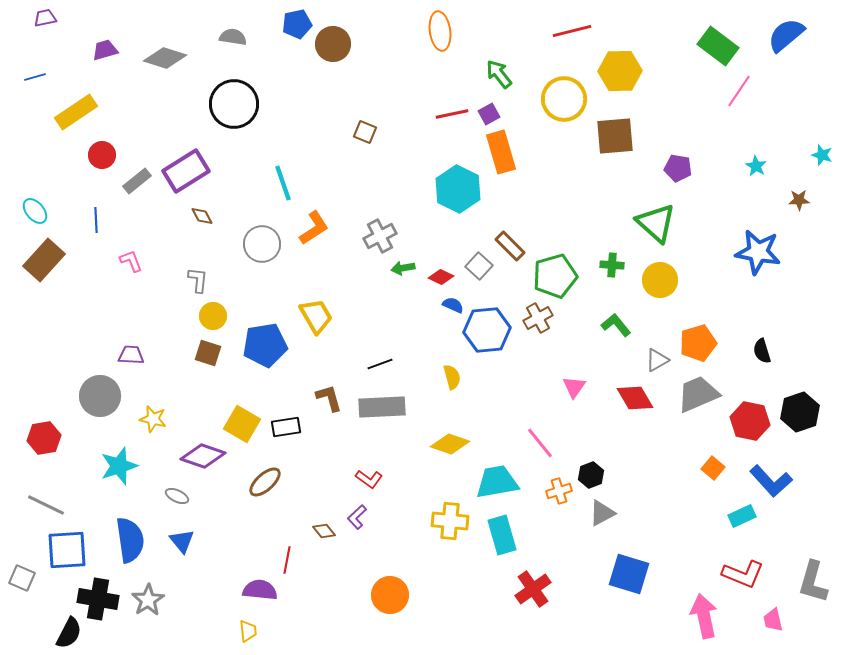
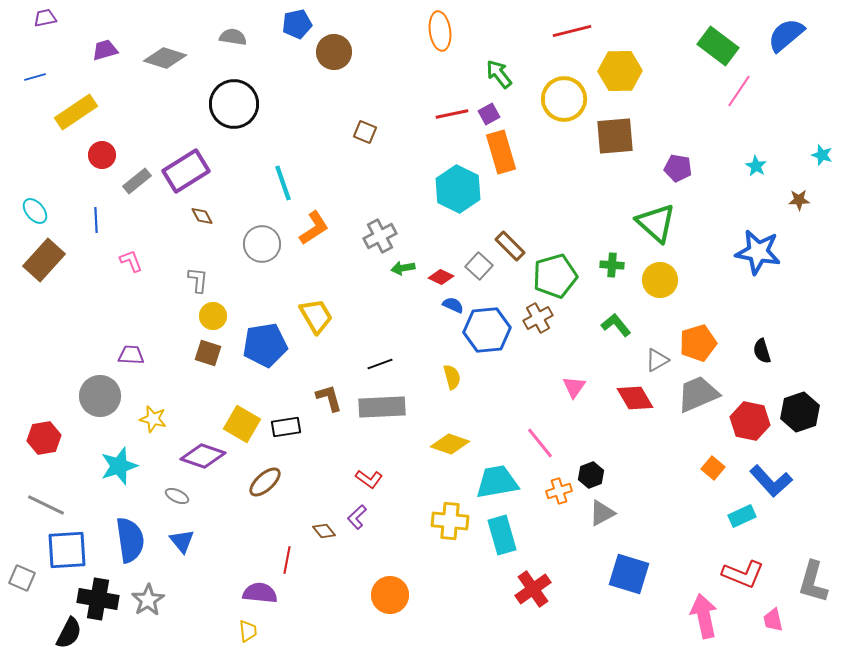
brown circle at (333, 44): moved 1 px right, 8 px down
purple semicircle at (260, 590): moved 3 px down
